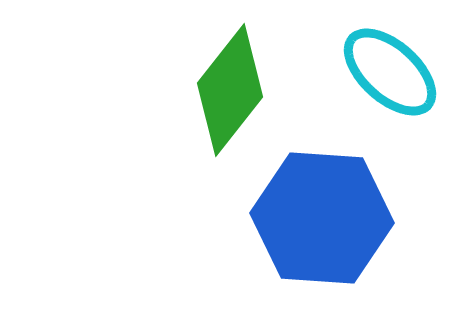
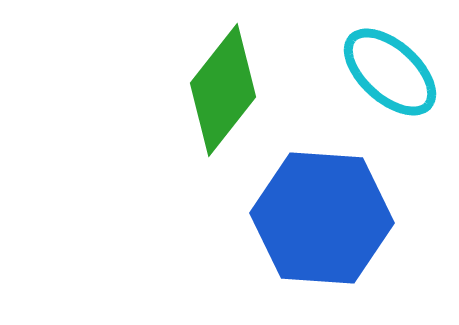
green diamond: moved 7 px left
